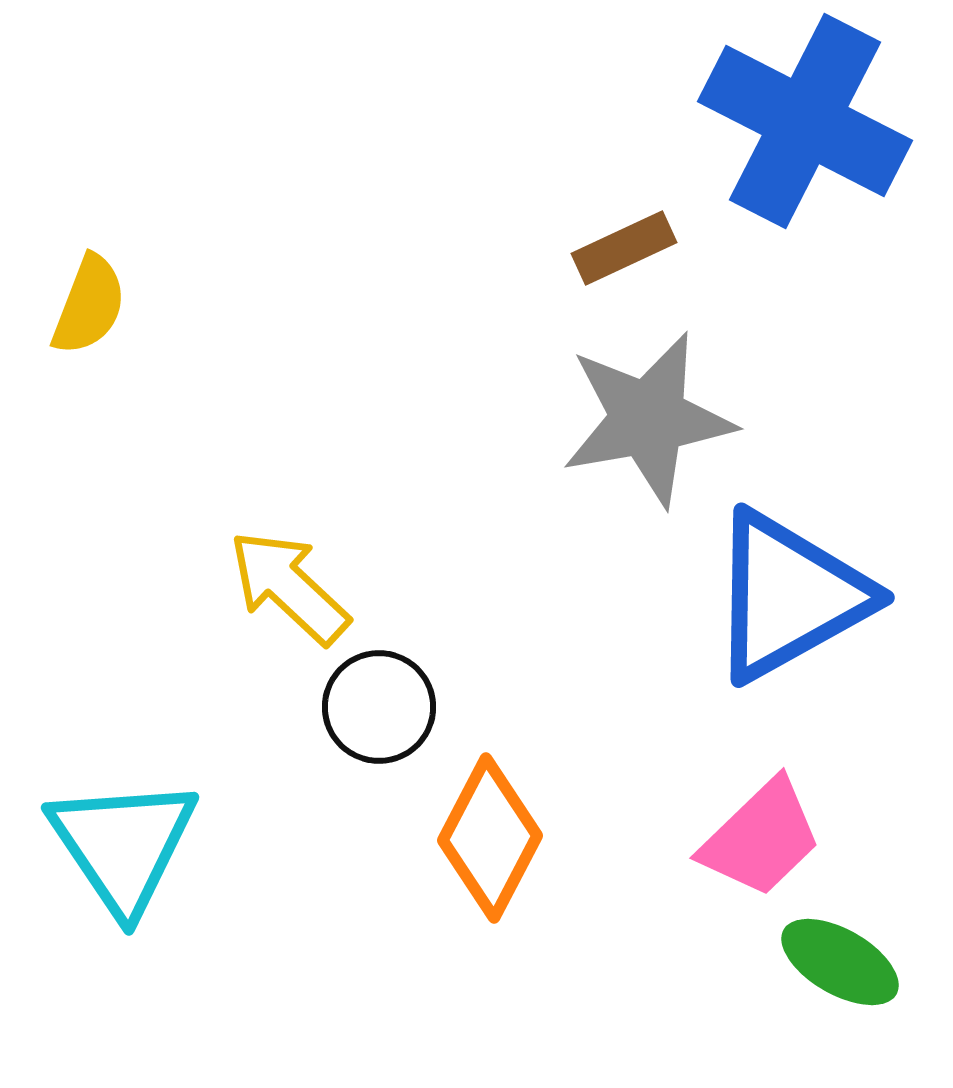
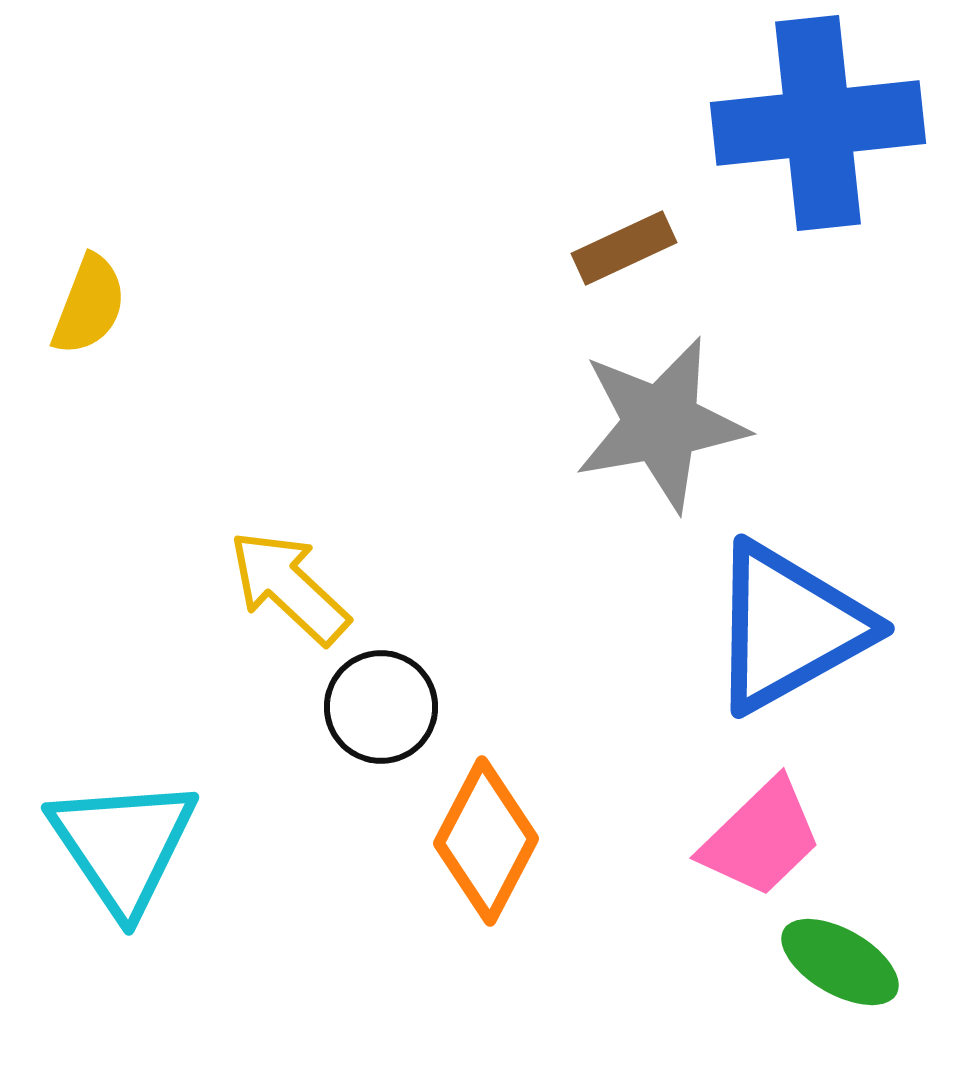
blue cross: moved 13 px right, 2 px down; rotated 33 degrees counterclockwise
gray star: moved 13 px right, 5 px down
blue triangle: moved 31 px down
black circle: moved 2 px right
orange diamond: moved 4 px left, 3 px down
